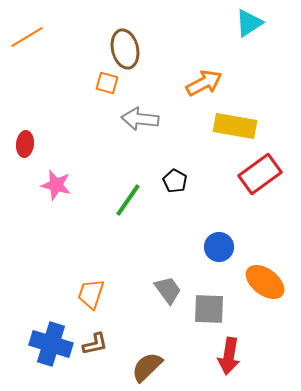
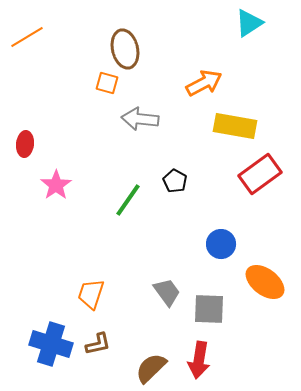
pink star: rotated 24 degrees clockwise
blue circle: moved 2 px right, 3 px up
gray trapezoid: moved 1 px left, 2 px down
brown L-shape: moved 3 px right
red arrow: moved 30 px left, 4 px down
brown semicircle: moved 4 px right, 1 px down
